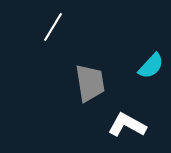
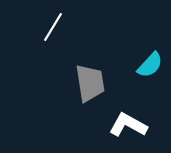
cyan semicircle: moved 1 px left, 1 px up
white L-shape: moved 1 px right
